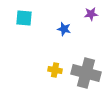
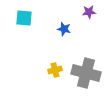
purple star: moved 2 px left, 2 px up
yellow cross: rotated 24 degrees counterclockwise
